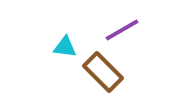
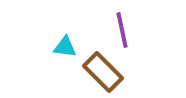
purple line: rotated 72 degrees counterclockwise
